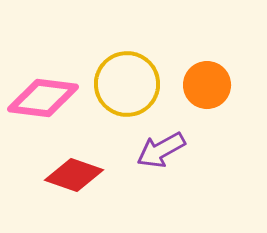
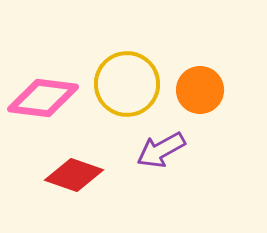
orange circle: moved 7 px left, 5 px down
